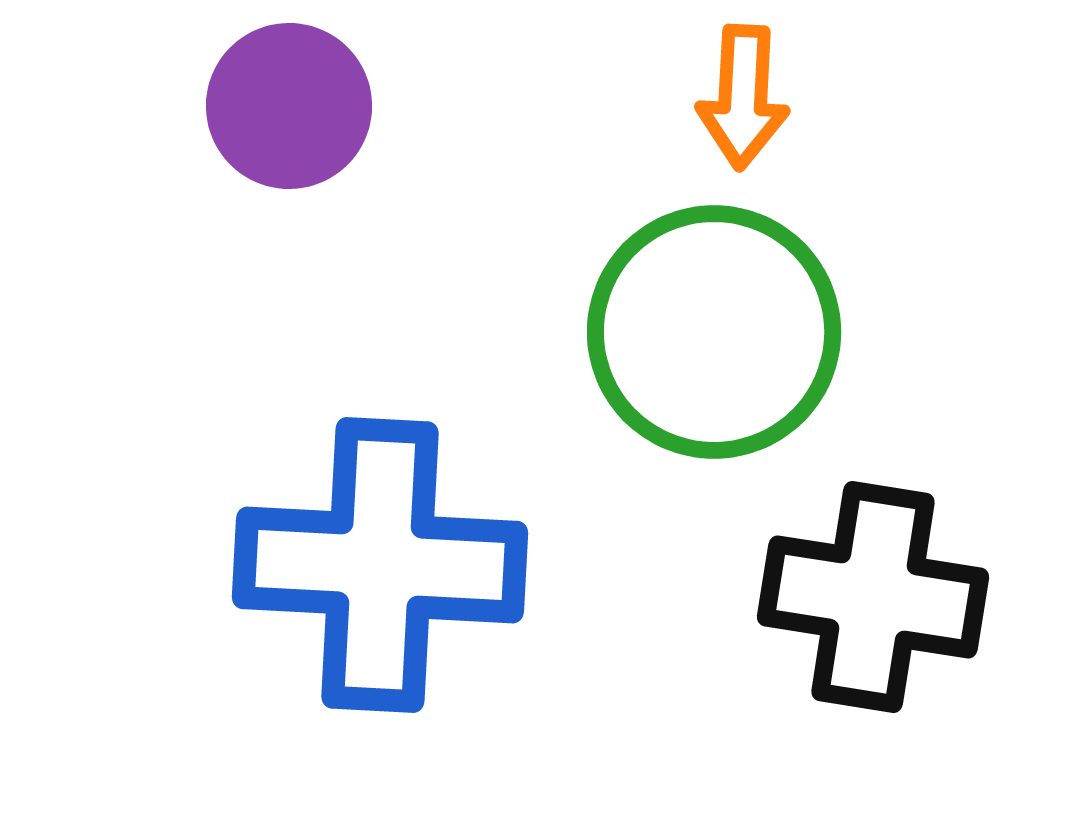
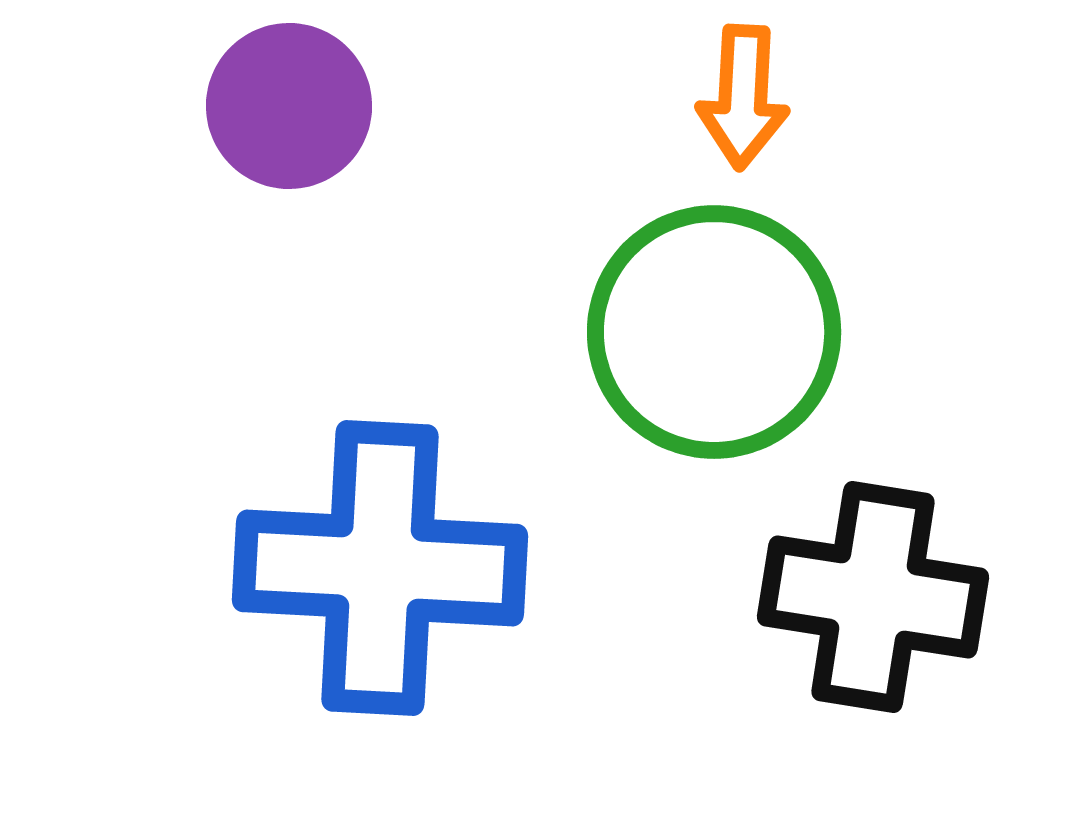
blue cross: moved 3 px down
